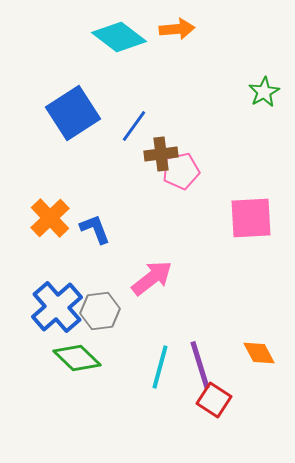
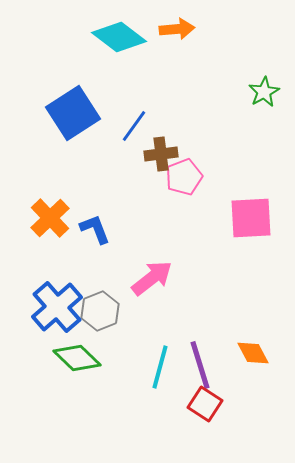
pink pentagon: moved 3 px right, 6 px down; rotated 9 degrees counterclockwise
gray hexagon: rotated 15 degrees counterclockwise
orange diamond: moved 6 px left
red square: moved 9 px left, 4 px down
